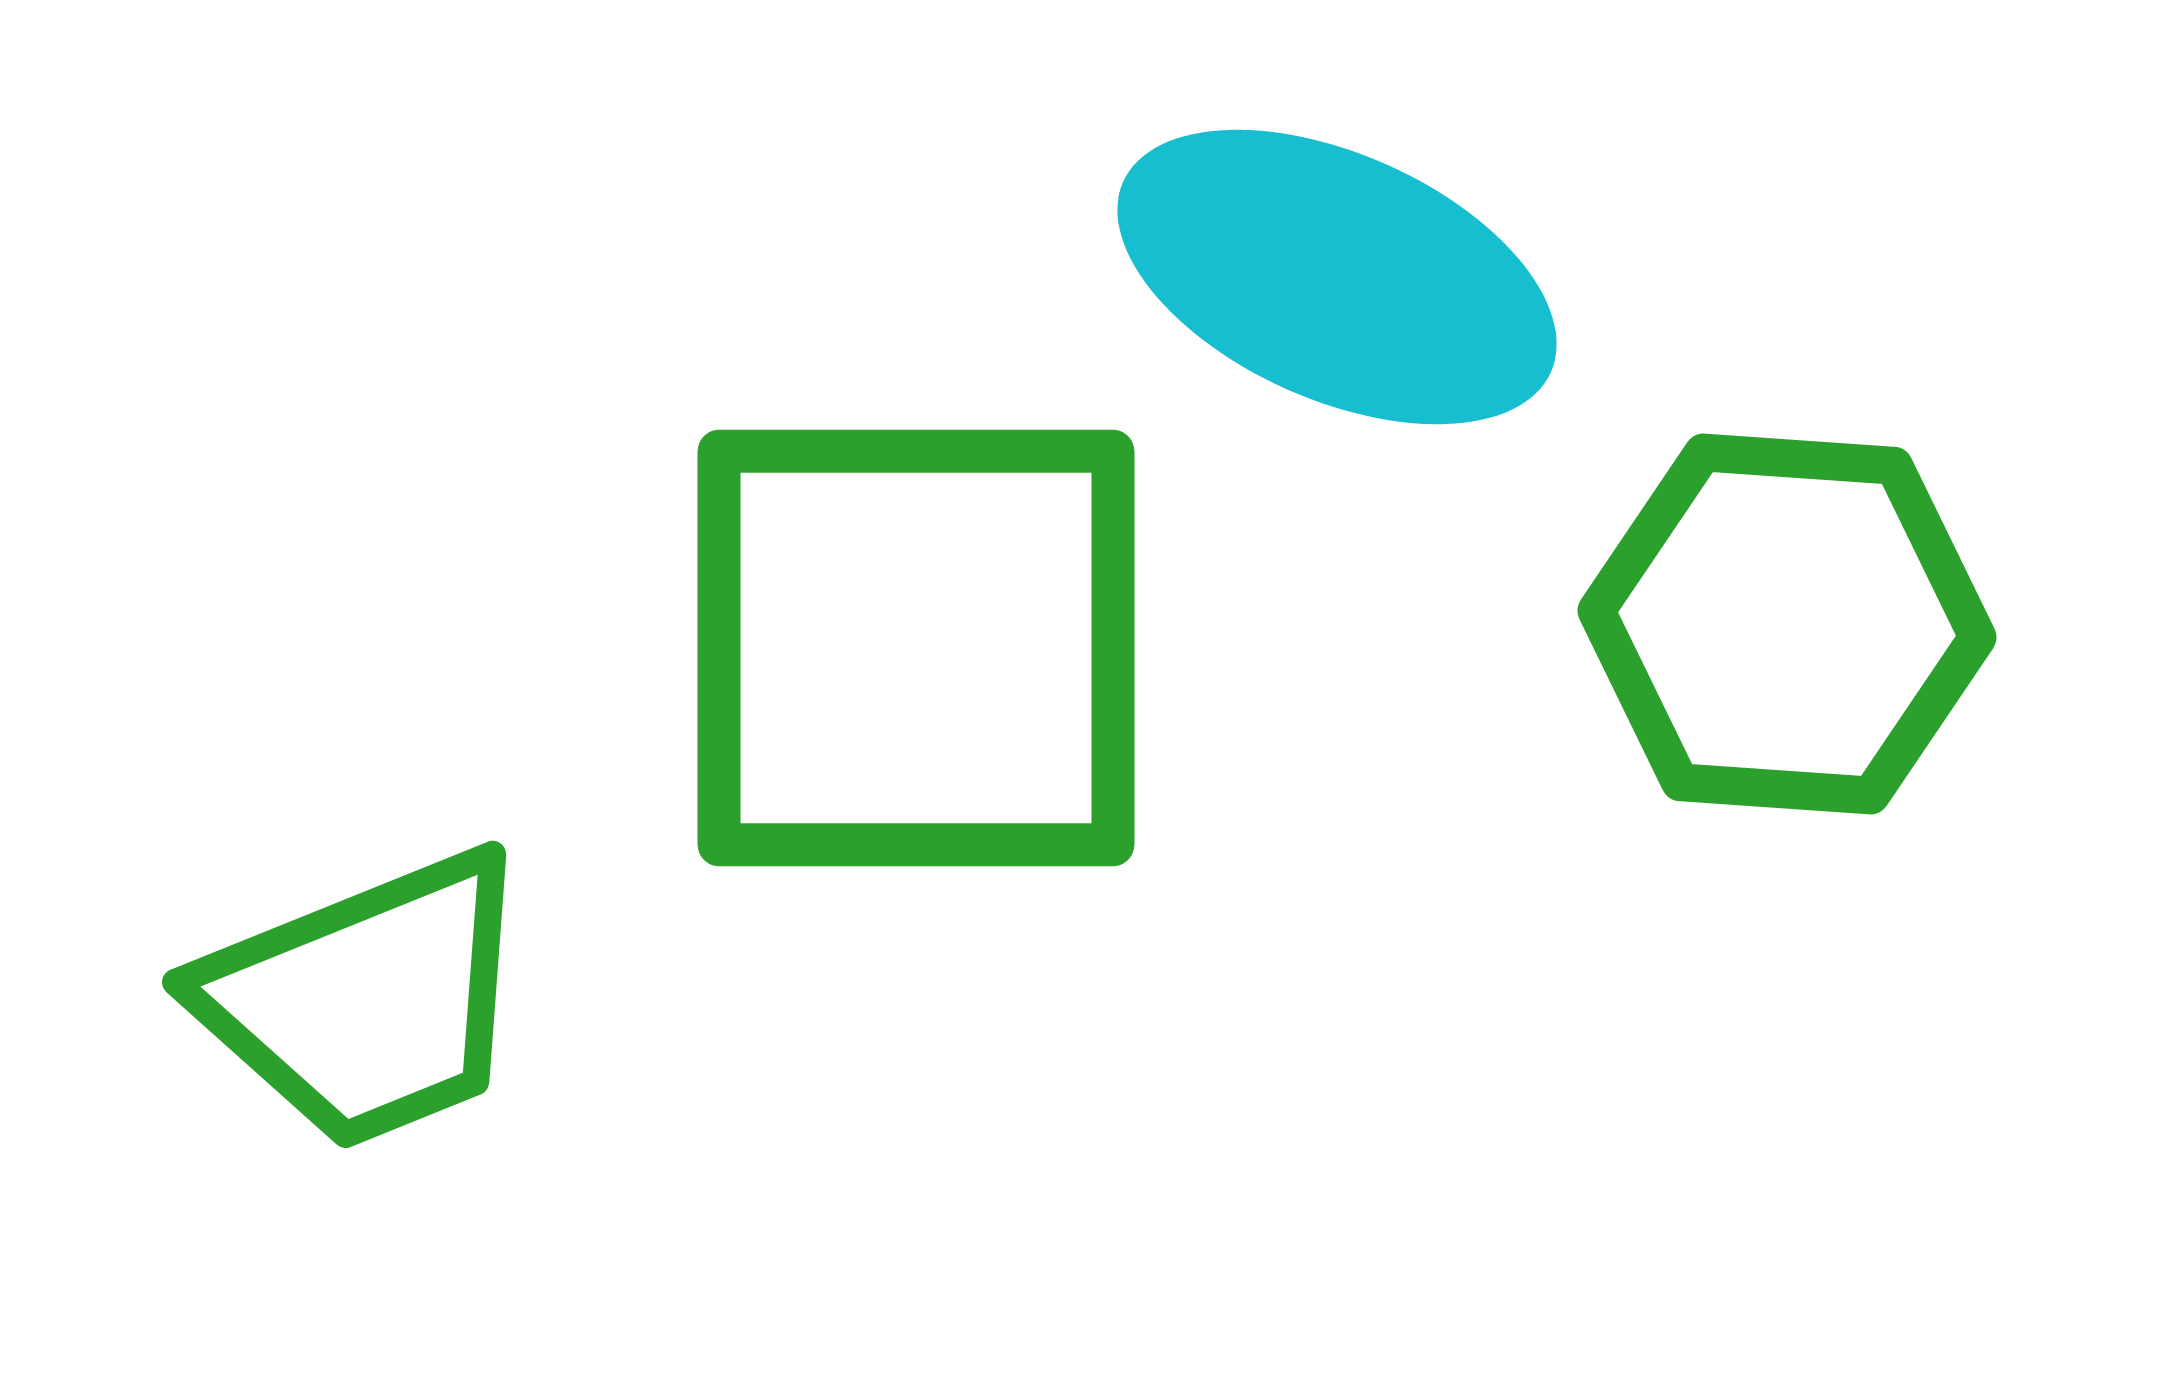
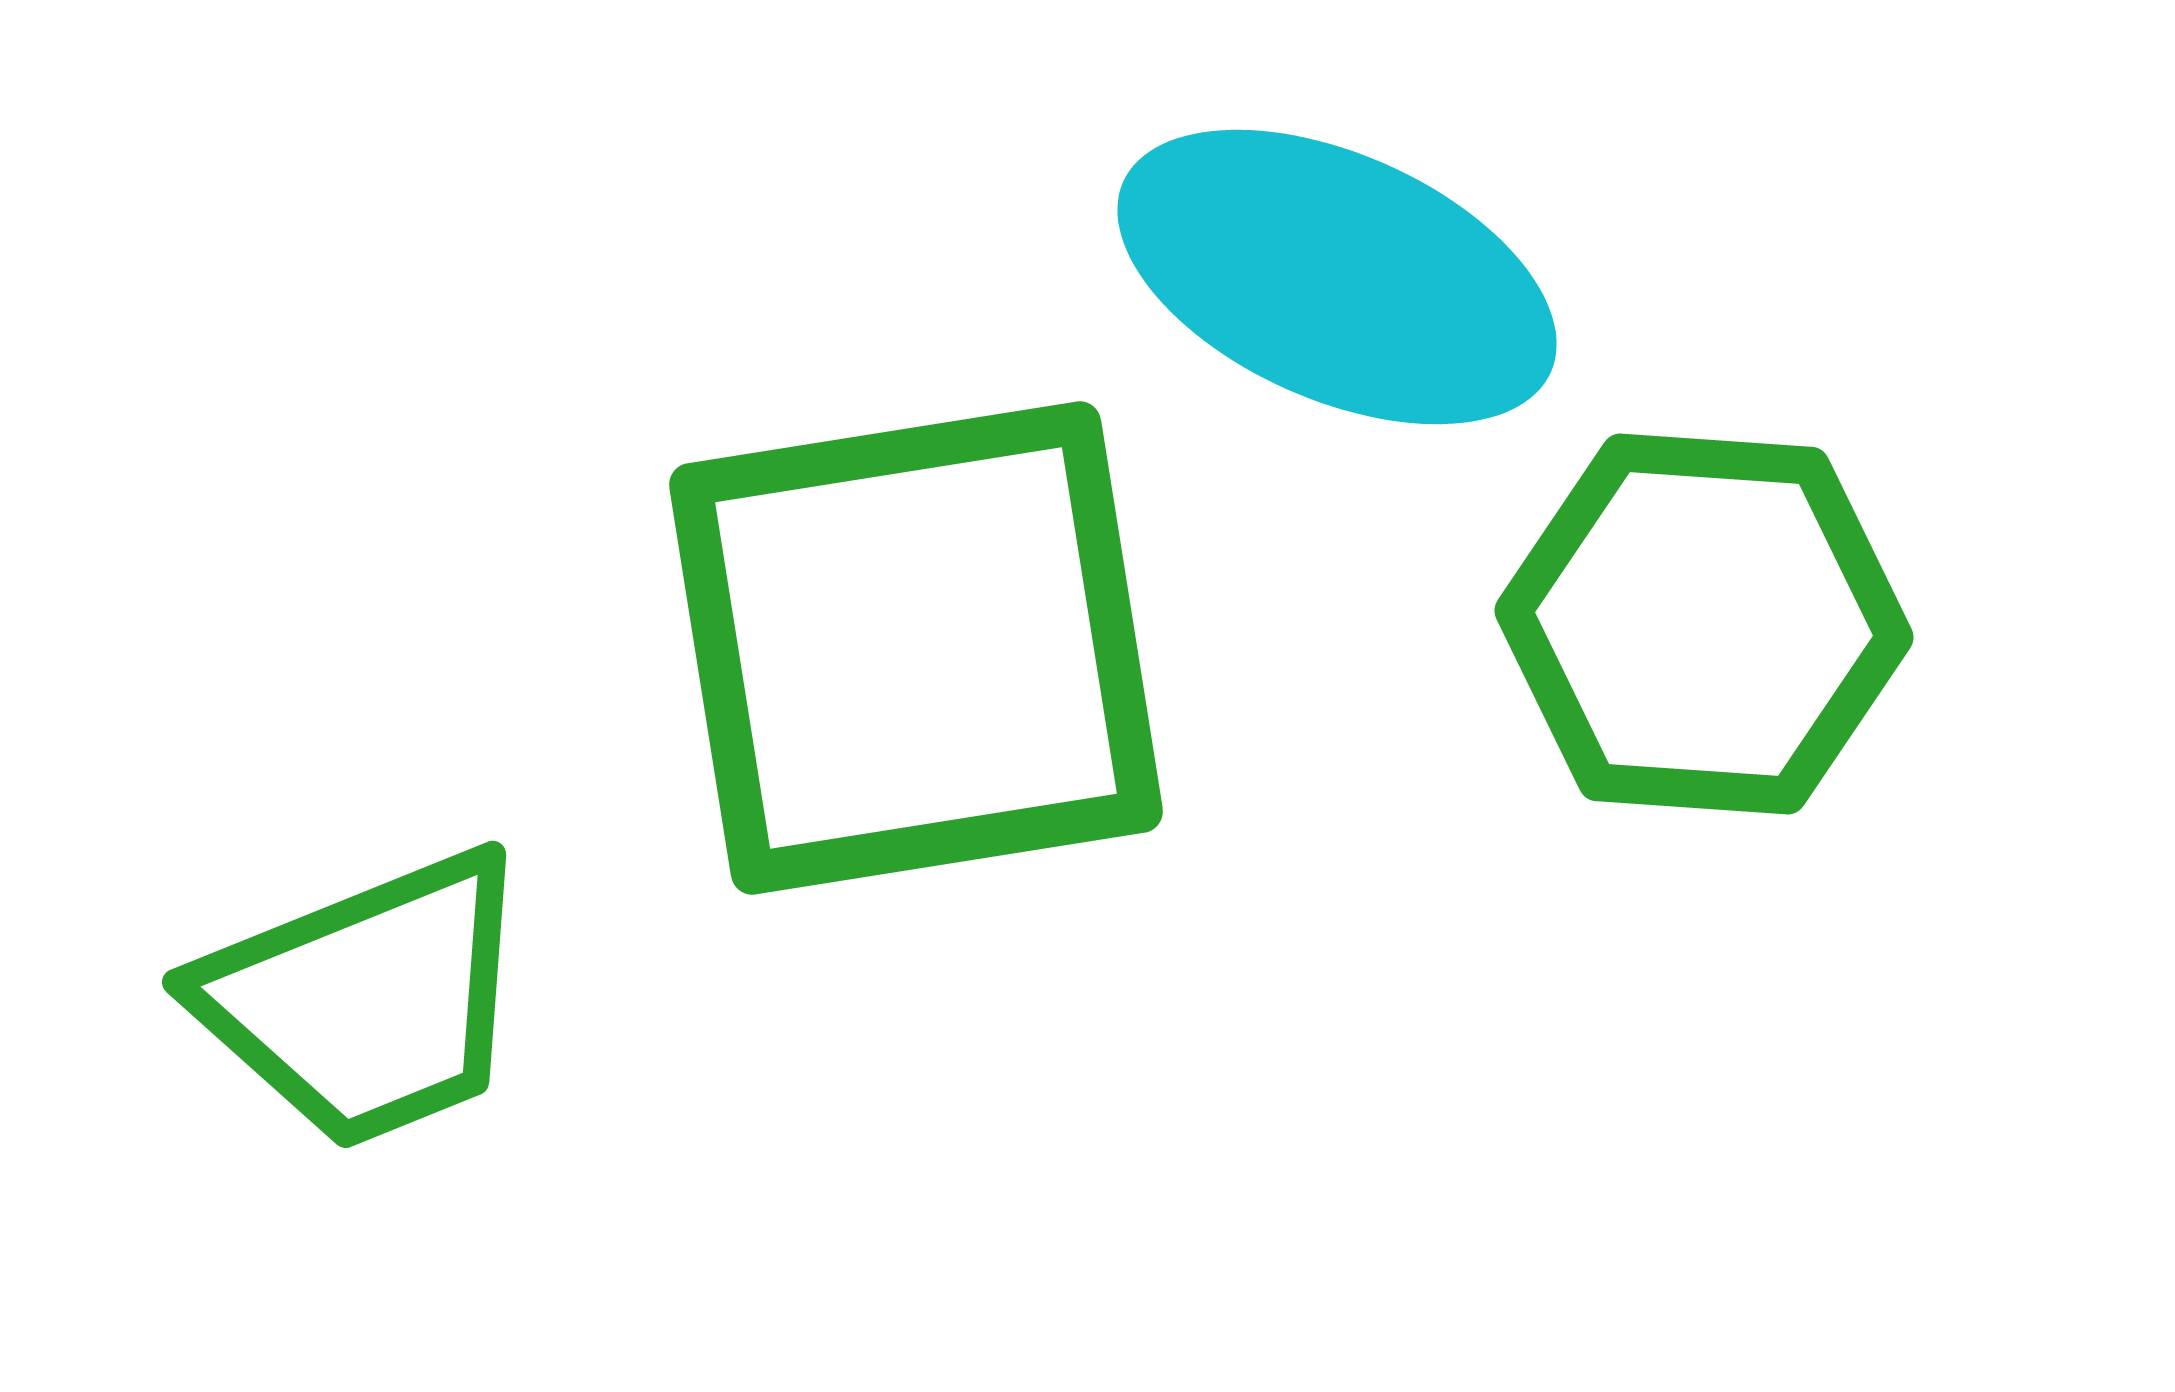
green hexagon: moved 83 px left
green square: rotated 9 degrees counterclockwise
